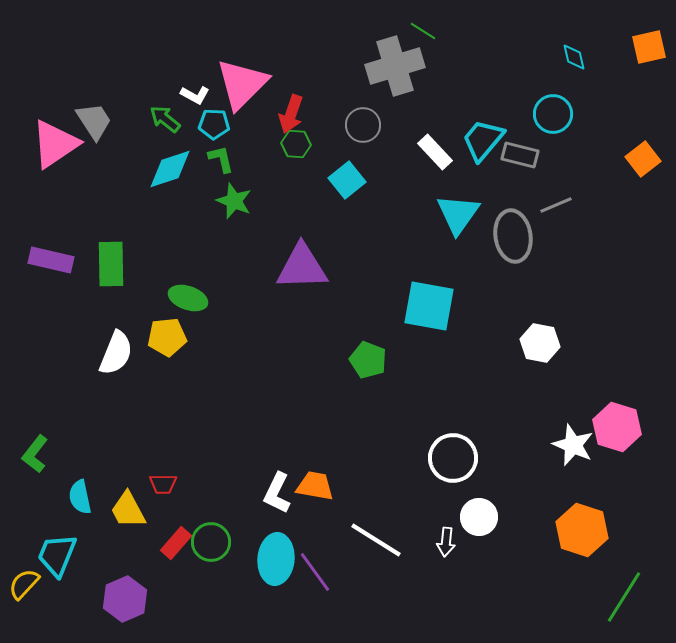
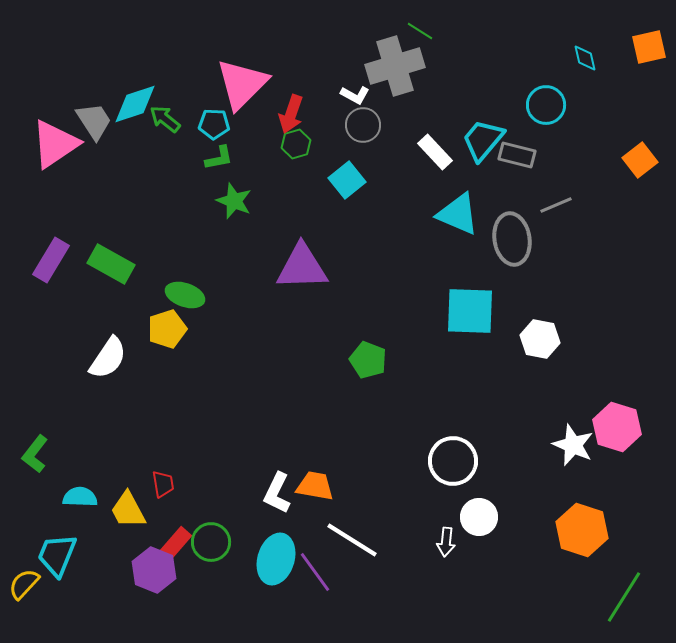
green line at (423, 31): moved 3 px left
cyan diamond at (574, 57): moved 11 px right, 1 px down
white L-shape at (195, 95): moved 160 px right
cyan circle at (553, 114): moved 7 px left, 9 px up
green hexagon at (296, 144): rotated 20 degrees counterclockwise
gray rectangle at (520, 155): moved 3 px left
green L-shape at (221, 159): moved 2 px left, 1 px up; rotated 92 degrees clockwise
orange square at (643, 159): moved 3 px left, 1 px down
cyan diamond at (170, 169): moved 35 px left, 65 px up
cyan triangle at (458, 214): rotated 42 degrees counterclockwise
gray ellipse at (513, 236): moved 1 px left, 3 px down
purple rectangle at (51, 260): rotated 72 degrees counterclockwise
green rectangle at (111, 264): rotated 60 degrees counterclockwise
green ellipse at (188, 298): moved 3 px left, 3 px up
cyan square at (429, 306): moved 41 px right, 5 px down; rotated 8 degrees counterclockwise
yellow pentagon at (167, 337): moved 8 px up; rotated 12 degrees counterclockwise
white hexagon at (540, 343): moved 4 px up
white semicircle at (116, 353): moved 8 px left, 5 px down; rotated 12 degrees clockwise
white circle at (453, 458): moved 3 px down
red trapezoid at (163, 484): rotated 100 degrees counterclockwise
cyan semicircle at (80, 497): rotated 104 degrees clockwise
white line at (376, 540): moved 24 px left
cyan ellipse at (276, 559): rotated 12 degrees clockwise
purple hexagon at (125, 599): moved 29 px right, 29 px up; rotated 15 degrees counterclockwise
